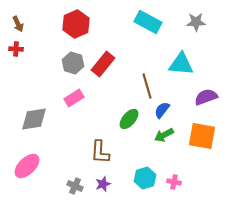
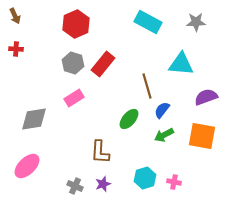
brown arrow: moved 3 px left, 8 px up
